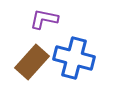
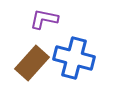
brown rectangle: moved 1 px down
